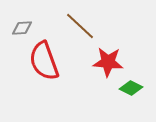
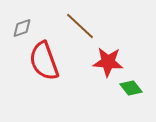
gray diamond: rotated 15 degrees counterclockwise
green diamond: rotated 25 degrees clockwise
